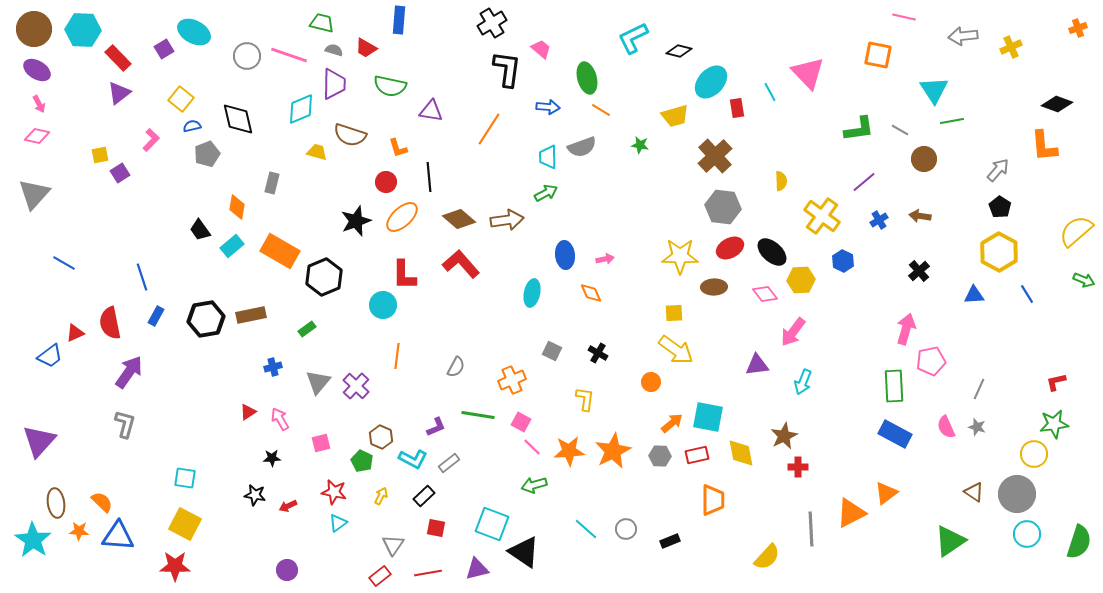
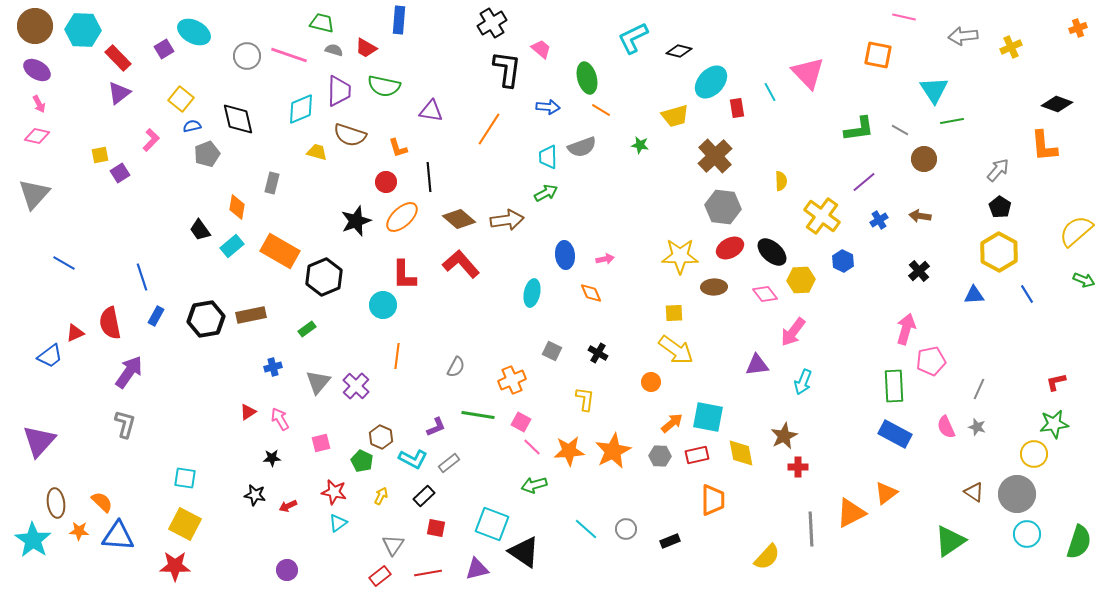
brown circle at (34, 29): moved 1 px right, 3 px up
purple trapezoid at (334, 84): moved 5 px right, 7 px down
green semicircle at (390, 86): moved 6 px left
